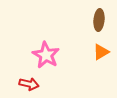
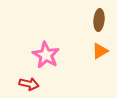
orange triangle: moved 1 px left, 1 px up
